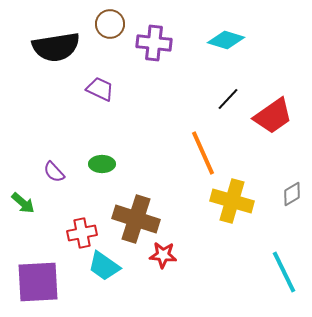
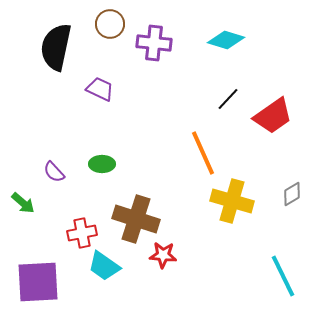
black semicircle: rotated 111 degrees clockwise
cyan line: moved 1 px left, 4 px down
